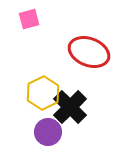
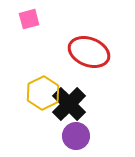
black cross: moved 1 px left, 3 px up
purple circle: moved 28 px right, 4 px down
